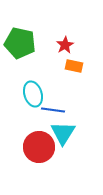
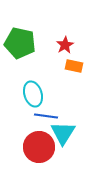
blue line: moved 7 px left, 6 px down
